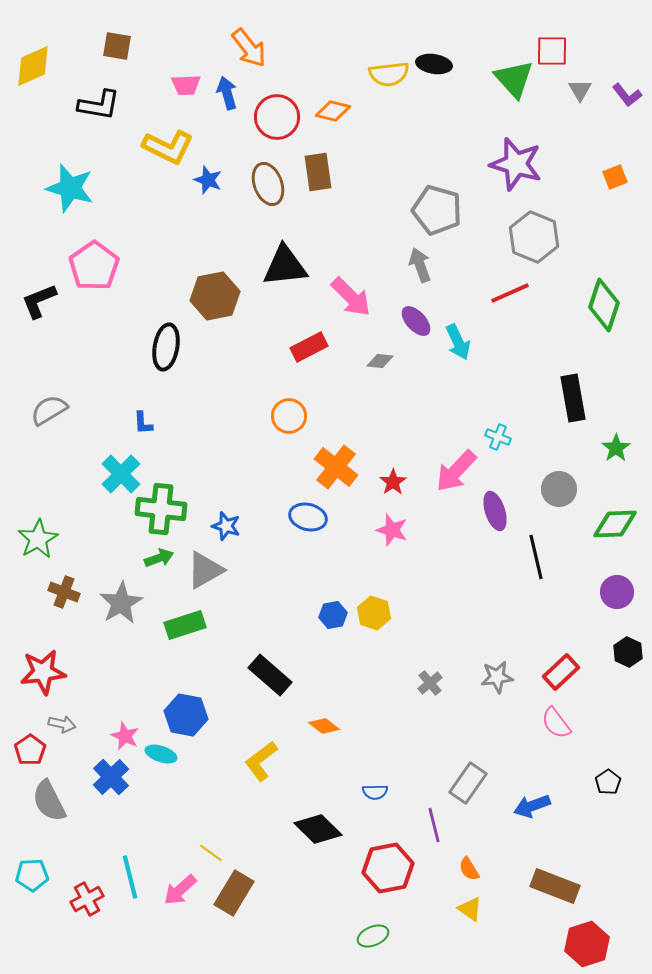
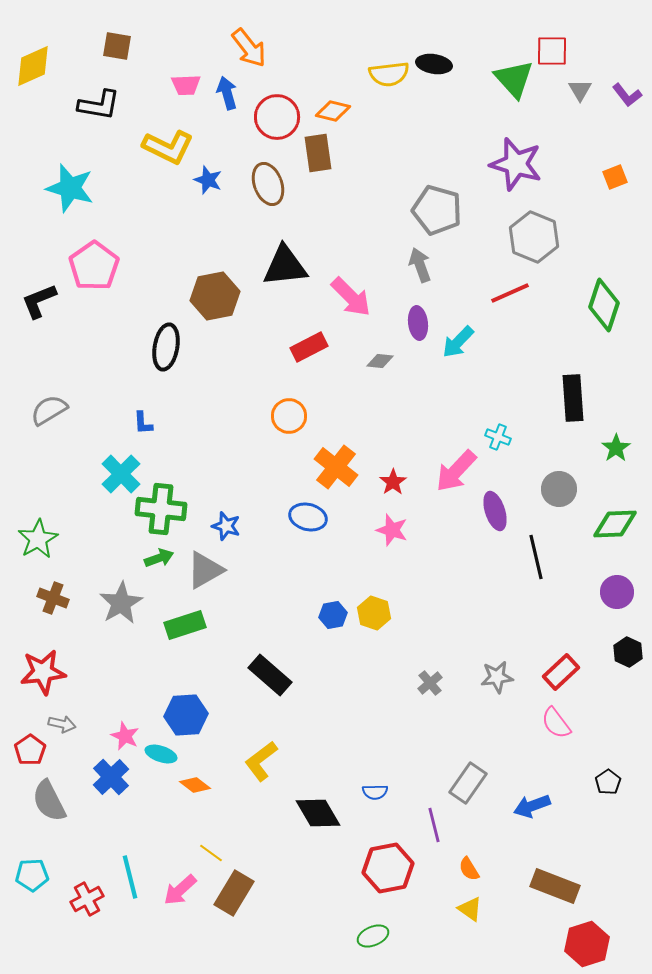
brown rectangle at (318, 172): moved 19 px up
purple ellipse at (416, 321): moved 2 px right, 2 px down; rotated 36 degrees clockwise
cyan arrow at (458, 342): rotated 69 degrees clockwise
black rectangle at (573, 398): rotated 6 degrees clockwise
brown cross at (64, 592): moved 11 px left, 6 px down
blue hexagon at (186, 715): rotated 15 degrees counterclockwise
orange diamond at (324, 726): moved 129 px left, 59 px down
black diamond at (318, 829): moved 16 px up; rotated 15 degrees clockwise
